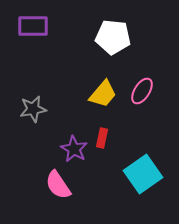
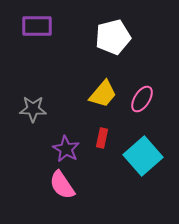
purple rectangle: moved 4 px right
white pentagon: rotated 20 degrees counterclockwise
pink ellipse: moved 8 px down
gray star: rotated 12 degrees clockwise
purple star: moved 8 px left
cyan square: moved 18 px up; rotated 6 degrees counterclockwise
pink semicircle: moved 4 px right
